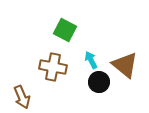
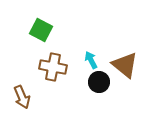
green square: moved 24 px left
